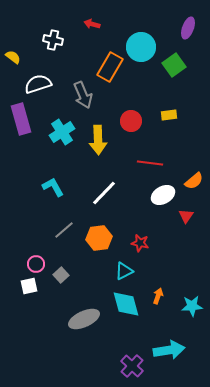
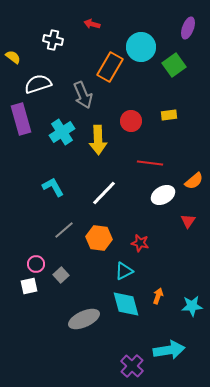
red triangle: moved 2 px right, 5 px down
orange hexagon: rotated 15 degrees clockwise
